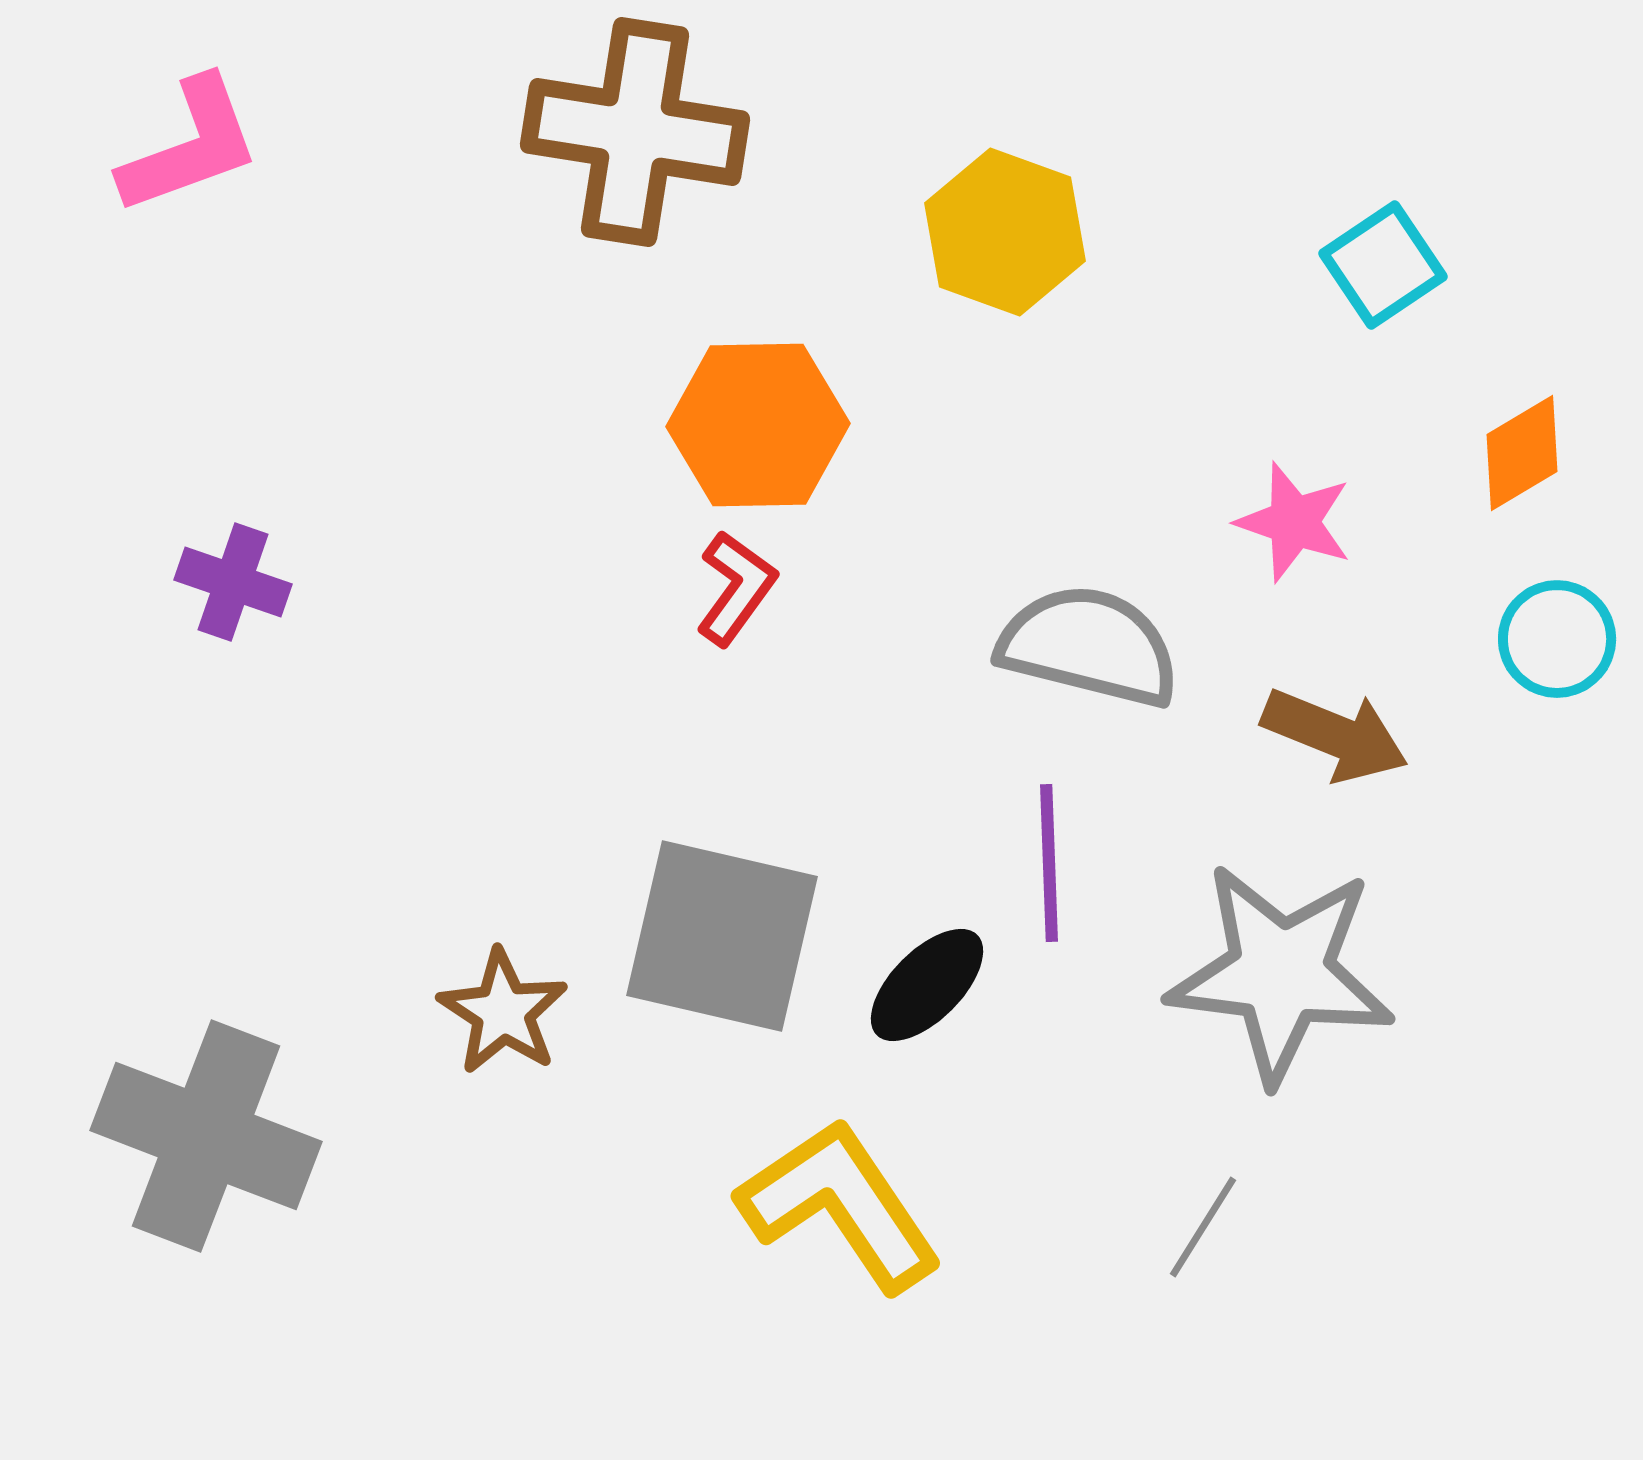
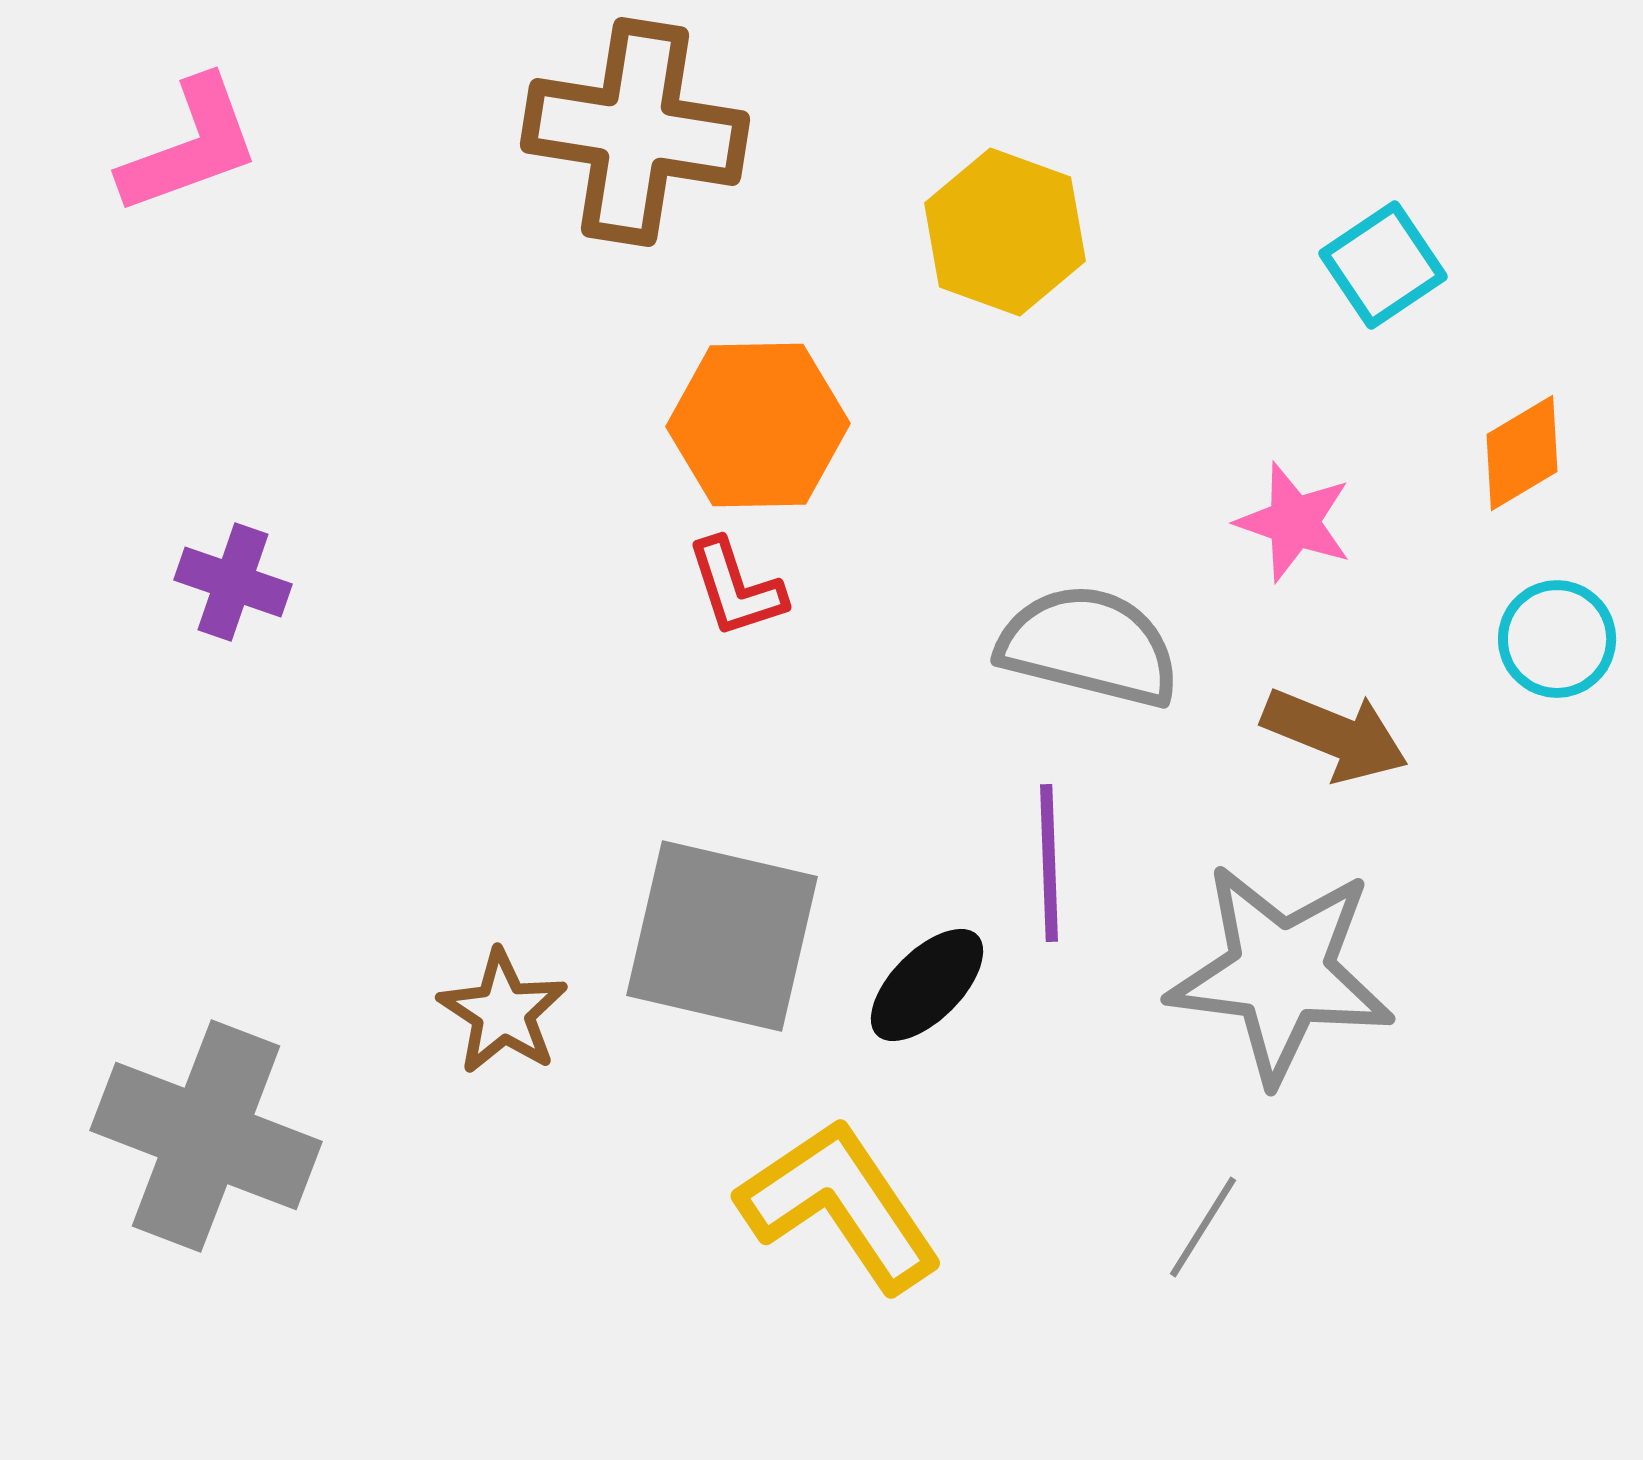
red L-shape: rotated 126 degrees clockwise
